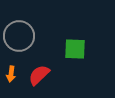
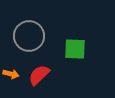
gray circle: moved 10 px right
orange arrow: rotated 84 degrees counterclockwise
